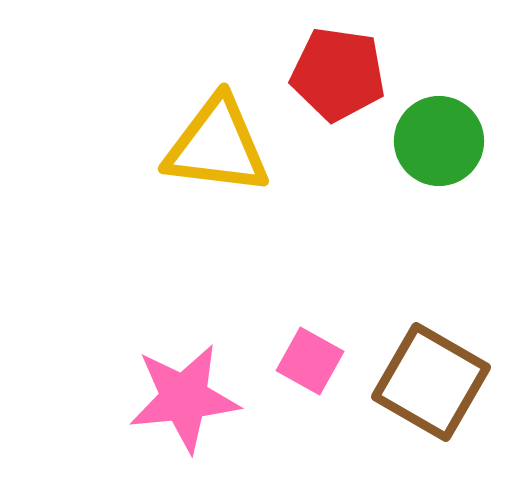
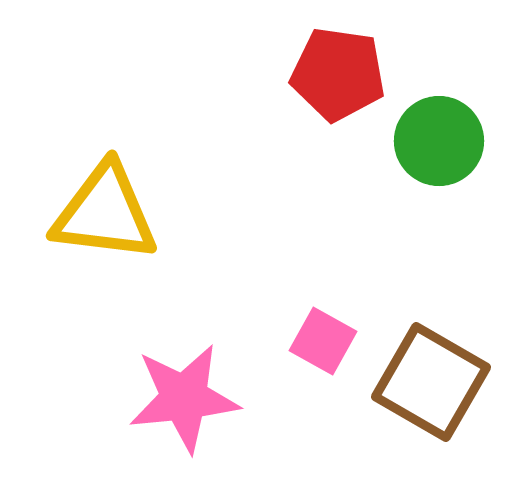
yellow triangle: moved 112 px left, 67 px down
pink square: moved 13 px right, 20 px up
